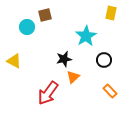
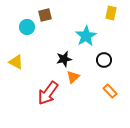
yellow triangle: moved 2 px right, 1 px down
